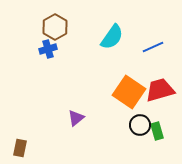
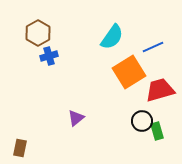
brown hexagon: moved 17 px left, 6 px down
blue cross: moved 1 px right, 7 px down
orange square: moved 20 px up; rotated 24 degrees clockwise
black circle: moved 2 px right, 4 px up
